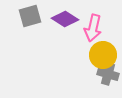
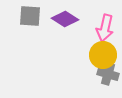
gray square: rotated 20 degrees clockwise
pink arrow: moved 12 px right
